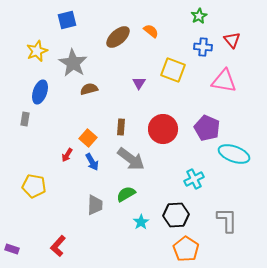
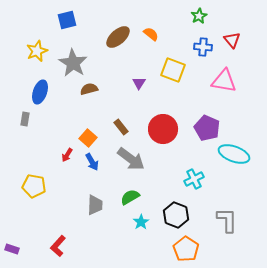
orange semicircle: moved 3 px down
brown rectangle: rotated 42 degrees counterclockwise
green semicircle: moved 4 px right, 3 px down
black hexagon: rotated 25 degrees clockwise
